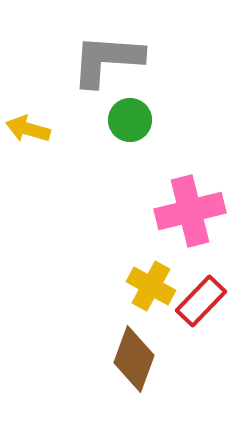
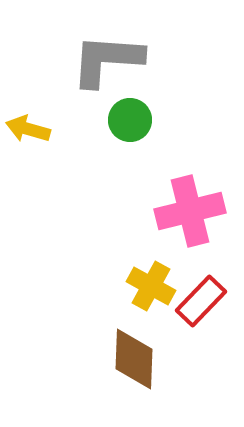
brown diamond: rotated 18 degrees counterclockwise
